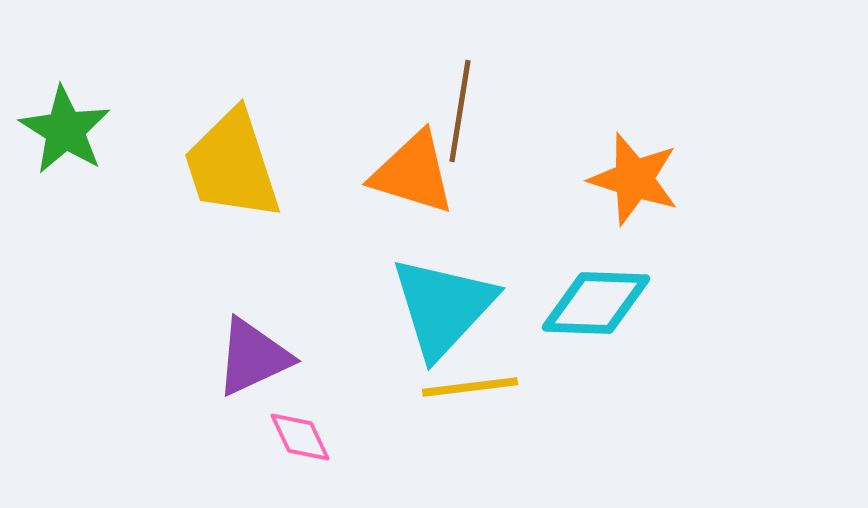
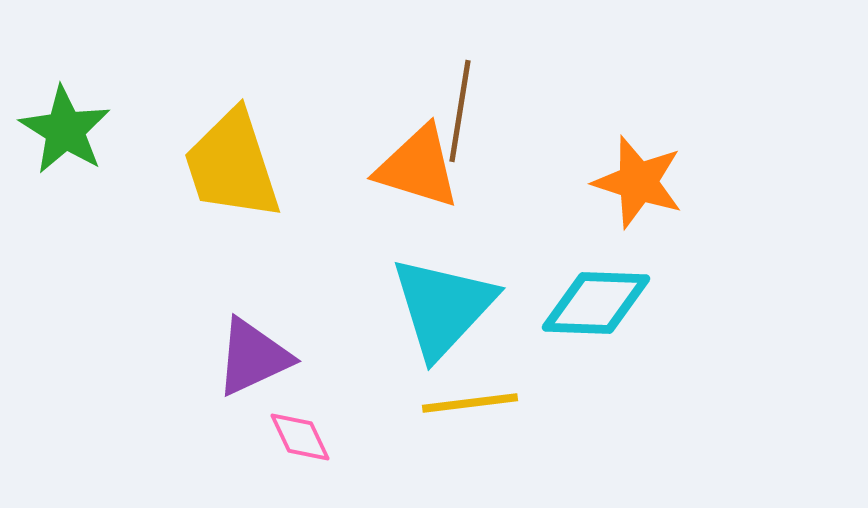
orange triangle: moved 5 px right, 6 px up
orange star: moved 4 px right, 3 px down
yellow line: moved 16 px down
